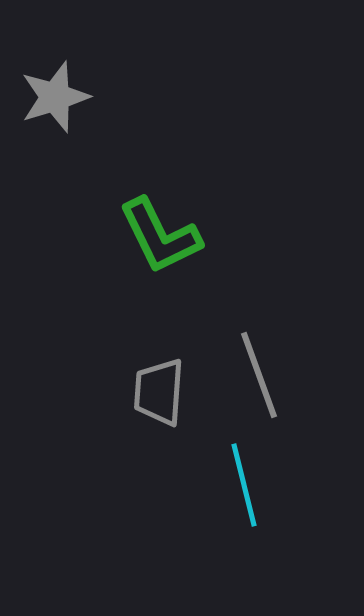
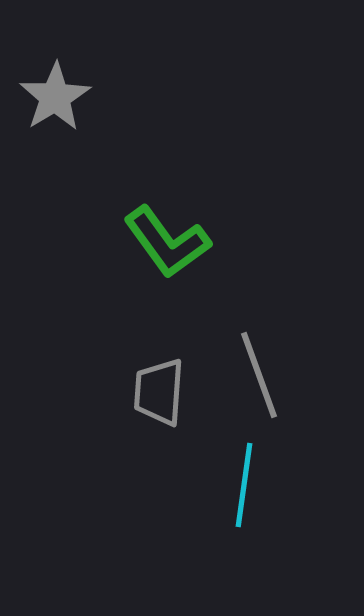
gray star: rotated 14 degrees counterclockwise
green L-shape: moved 7 px right, 6 px down; rotated 10 degrees counterclockwise
cyan line: rotated 22 degrees clockwise
